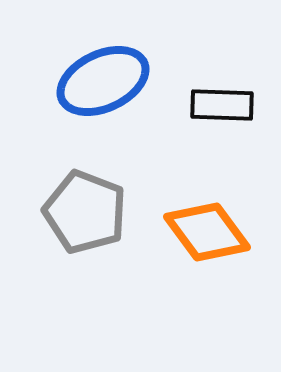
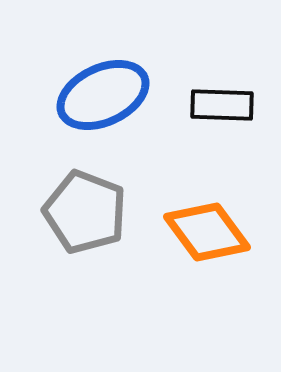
blue ellipse: moved 14 px down
